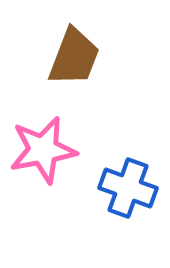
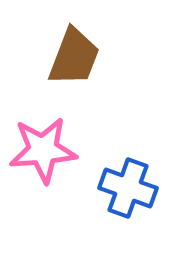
pink star: rotated 6 degrees clockwise
